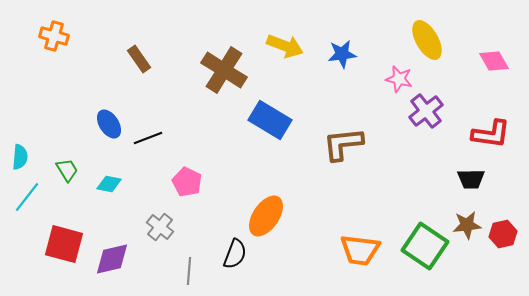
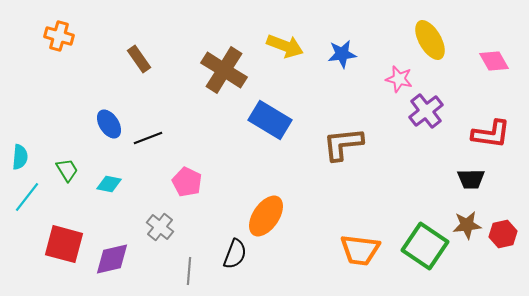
orange cross: moved 5 px right
yellow ellipse: moved 3 px right
